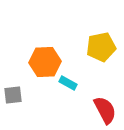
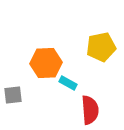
orange hexagon: moved 1 px right, 1 px down
red semicircle: moved 15 px left; rotated 24 degrees clockwise
